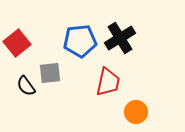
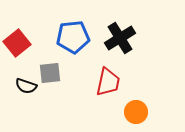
blue pentagon: moved 7 px left, 4 px up
black semicircle: rotated 35 degrees counterclockwise
